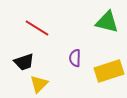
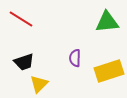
green triangle: rotated 20 degrees counterclockwise
red line: moved 16 px left, 9 px up
